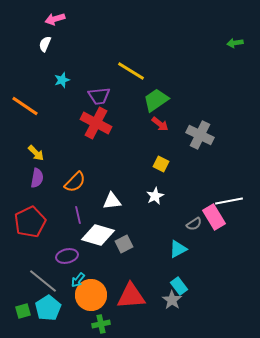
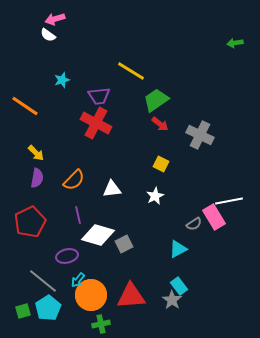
white semicircle: moved 3 px right, 9 px up; rotated 77 degrees counterclockwise
orange semicircle: moved 1 px left, 2 px up
white triangle: moved 12 px up
